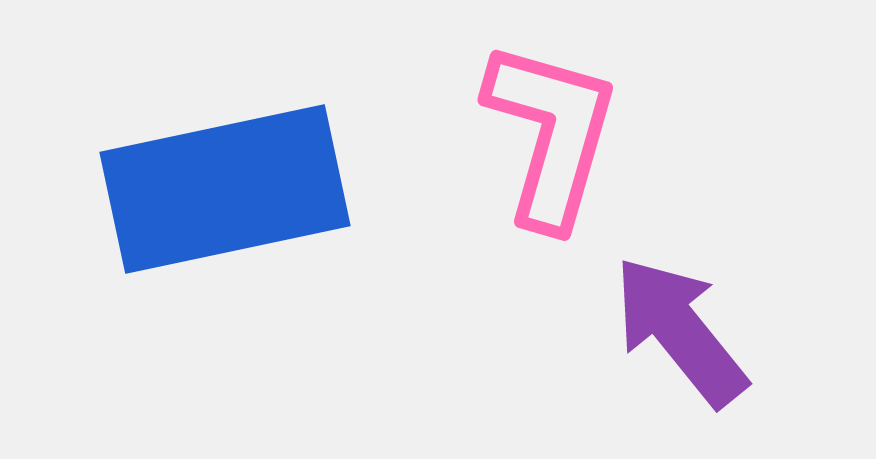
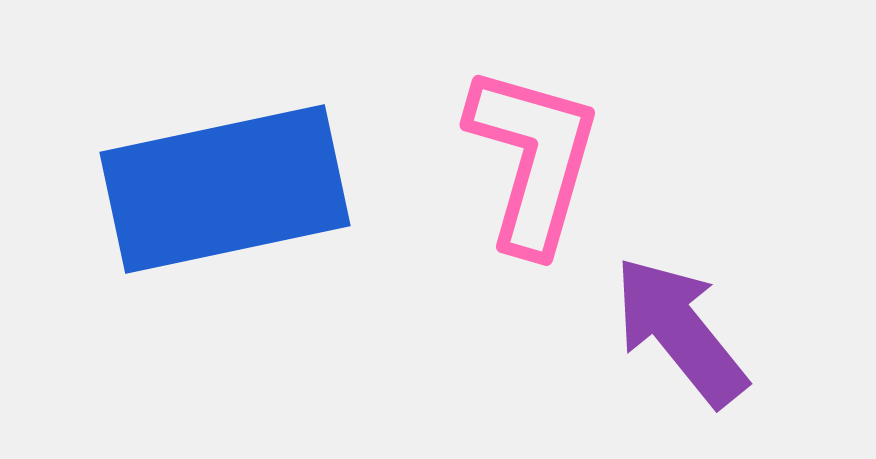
pink L-shape: moved 18 px left, 25 px down
